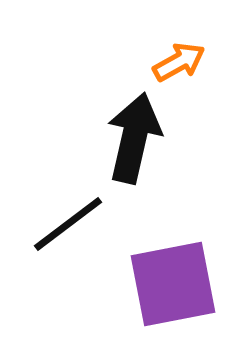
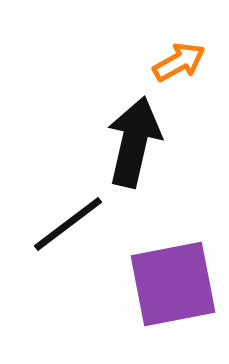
black arrow: moved 4 px down
